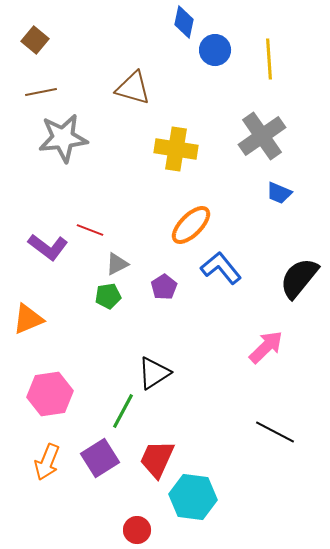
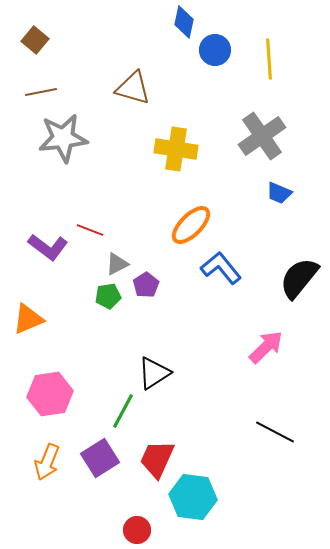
purple pentagon: moved 18 px left, 2 px up
